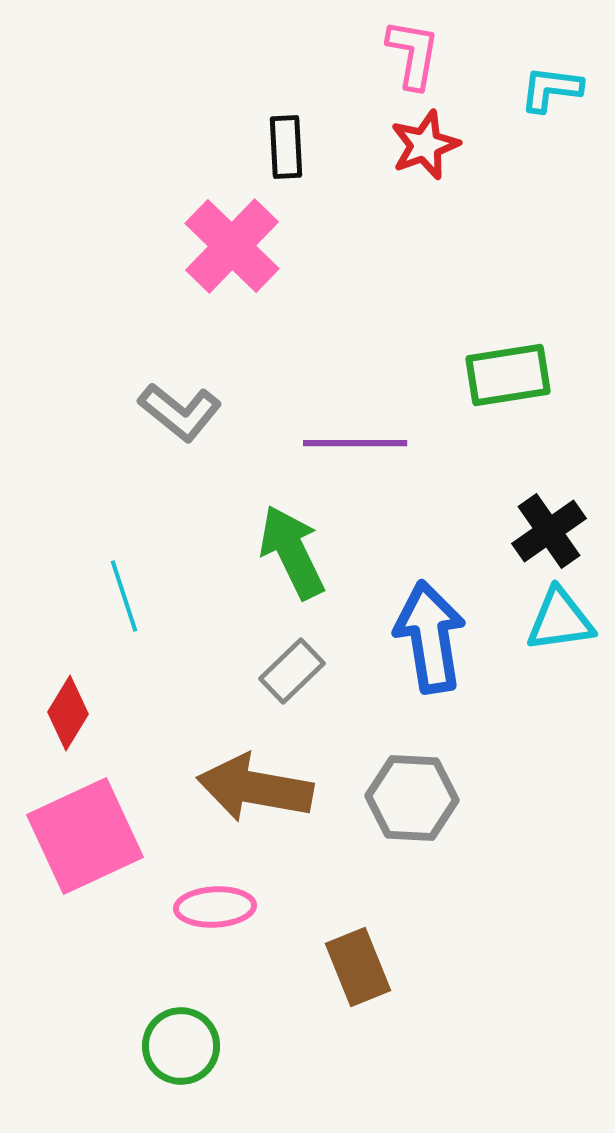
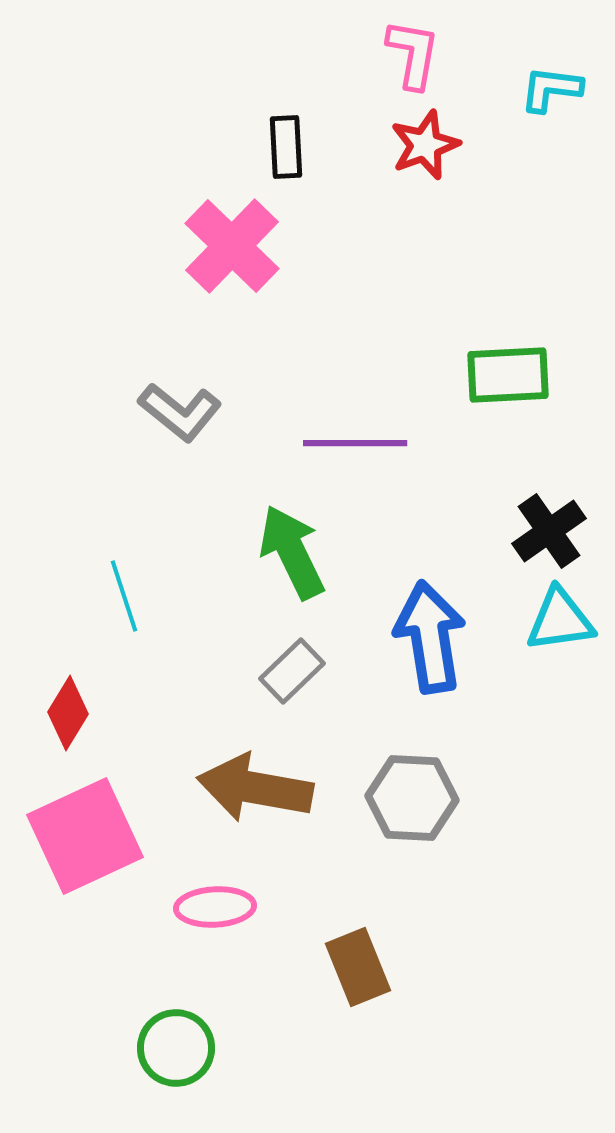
green rectangle: rotated 6 degrees clockwise
green circle: moved 5 px left, 2 px down
